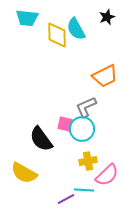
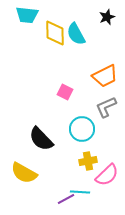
cyan trapezoid: moved 3 px up
cyan semicircle: moved 5 px down
yellow diamond: moved 2 px left, 2 px up
gray L-shape: moved 20 px right
pink square: moved 32 px up; rotated 14 degrees clockwise
black semicircle: rotated 8 degrees counterclockwise
cyan line: moved 4 px left, 2 px down
